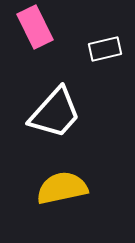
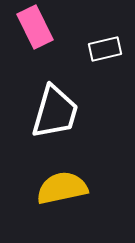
white trapezoid: moved 1 px up; rotated 26 degrees counterclockwise
